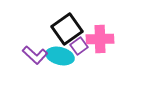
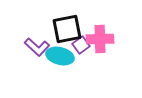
black square: rotated 24 degrees clockwise
purple square: moved 2 px right, 1 px up
purple L-shape: moved 2 px right, 8 px up
